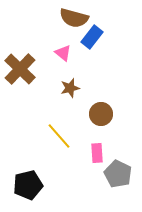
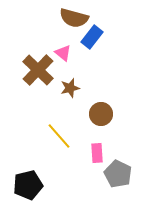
brown cross: moved 18 px right, 1 px down
